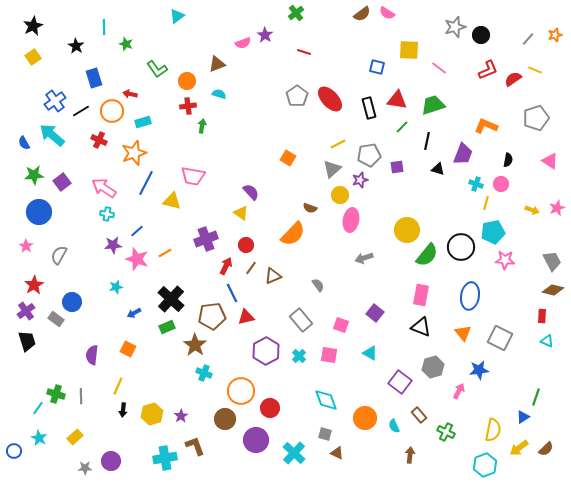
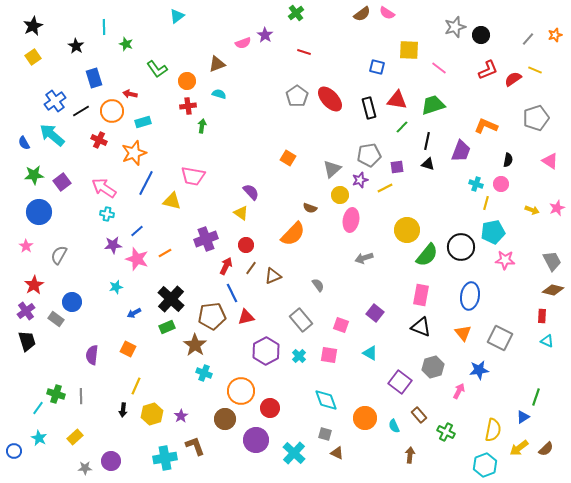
yellow line at (338, 144): moved 47 px right, 44 px down
purple trapezoid at (463, 154): moved 2 px left, 3 px up
black triangle at (438, 169): moved 10 px left, 5 px up
yellow line at (118, 386): moved 18 px right
